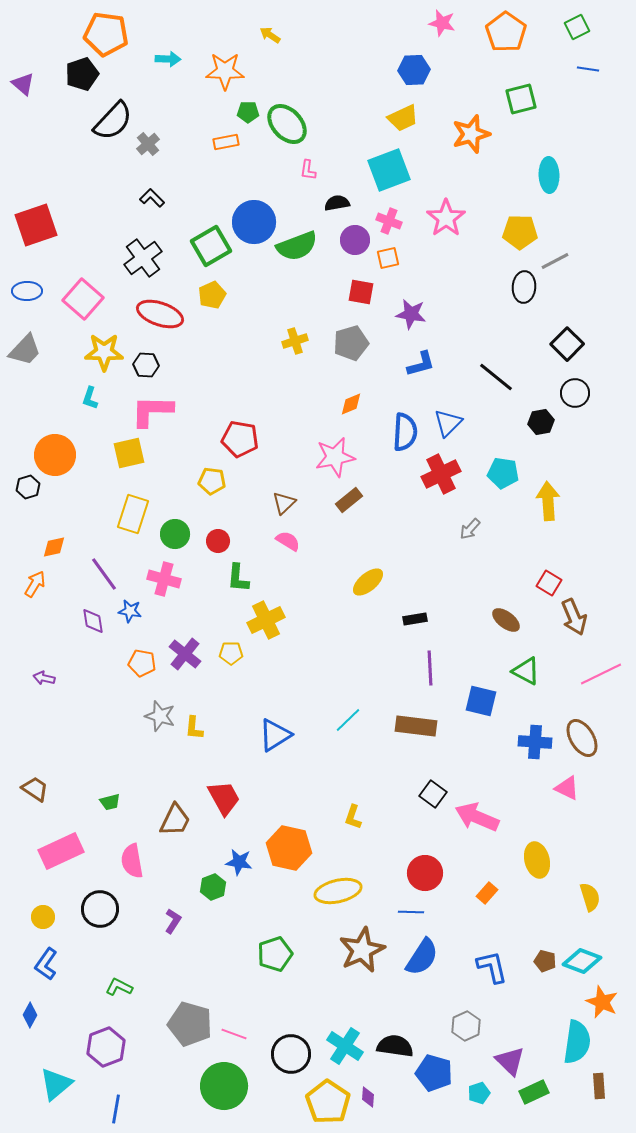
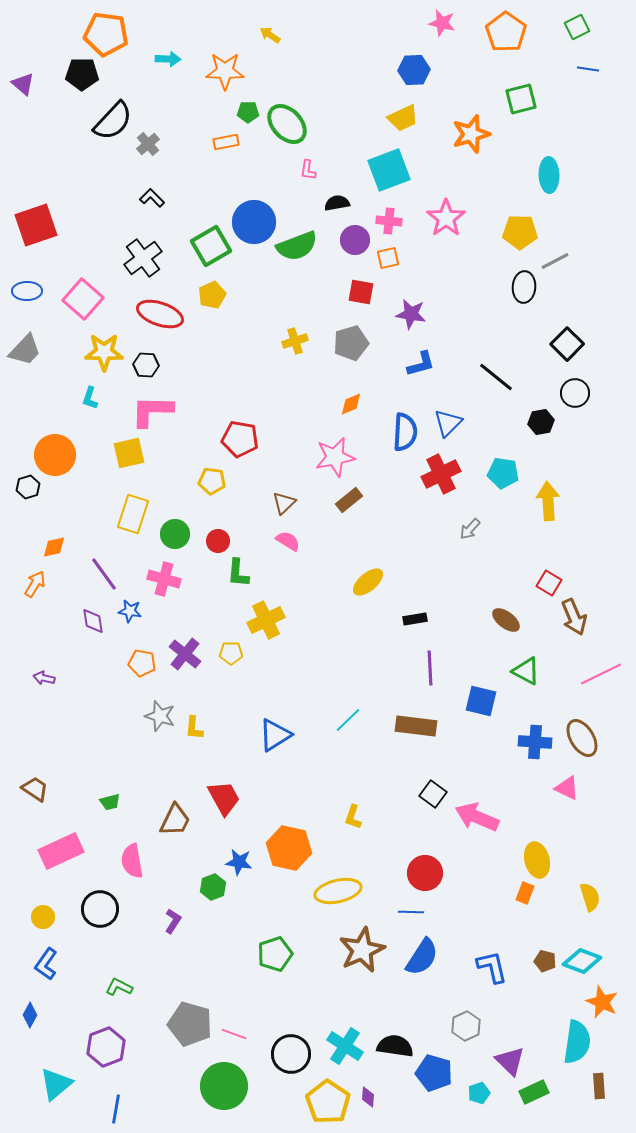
black pentagon at (82, 74): rotated 20 degrees clockwise
pink cross at (389, 221): rotated 15 degrees counterclockwise
green L-shape at (238, 578): moved 5 px up
orange rectangle at (487, 893): moved 38 px right; rotated 20 degrees counterclockwise
